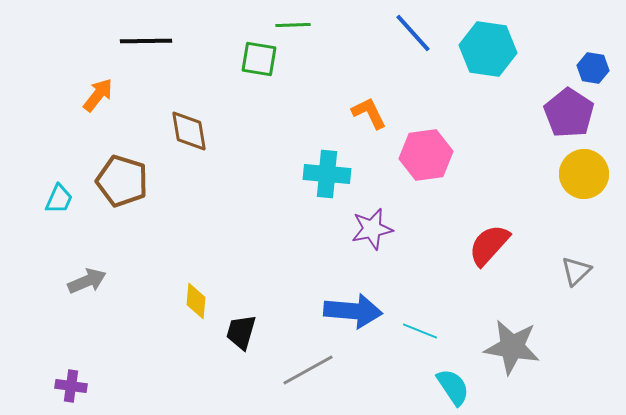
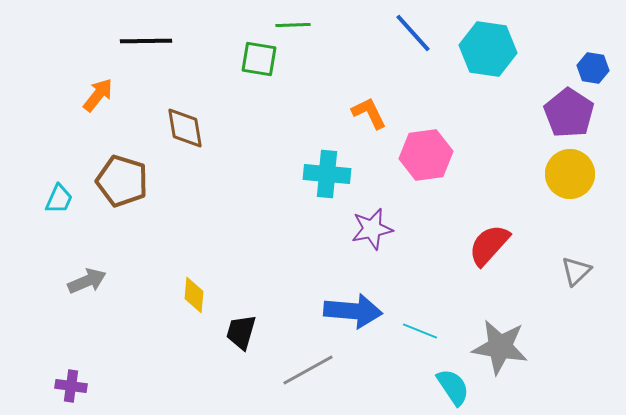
brown diamond: moved 4 px left, 3 px up
yellow circle: moved 14 px left
yellow diamond: moved 2 px left, 6 px up
gray star: moved 12 px left
